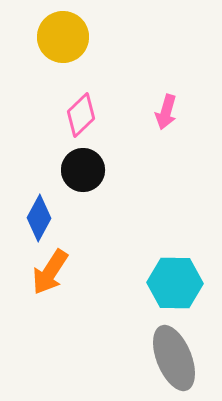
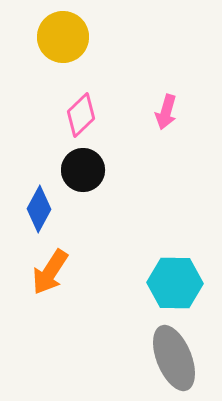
blue diamond: moved 9 px up
